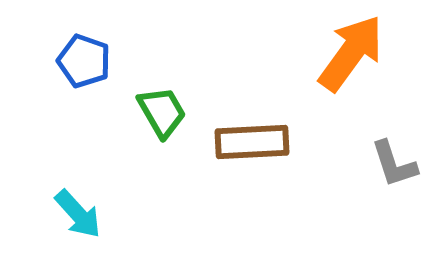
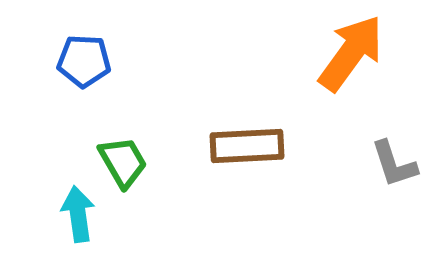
blue pentagon: rotated 16 degrees counterclockwise
green trapezoid: moved 39 px left, 50 px down
brown rectangle: moved 5 px left, 4 px down
cyan arrow: rotated 146 degrees counterclockwise
